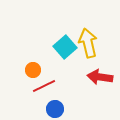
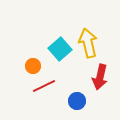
cyan square: moved 5 px left, 2 px down
orange circle: moved 4 px up
red arrow: rotated 85 degrees counterclockwise
blue circle: moved 22 px right, 8 px up
